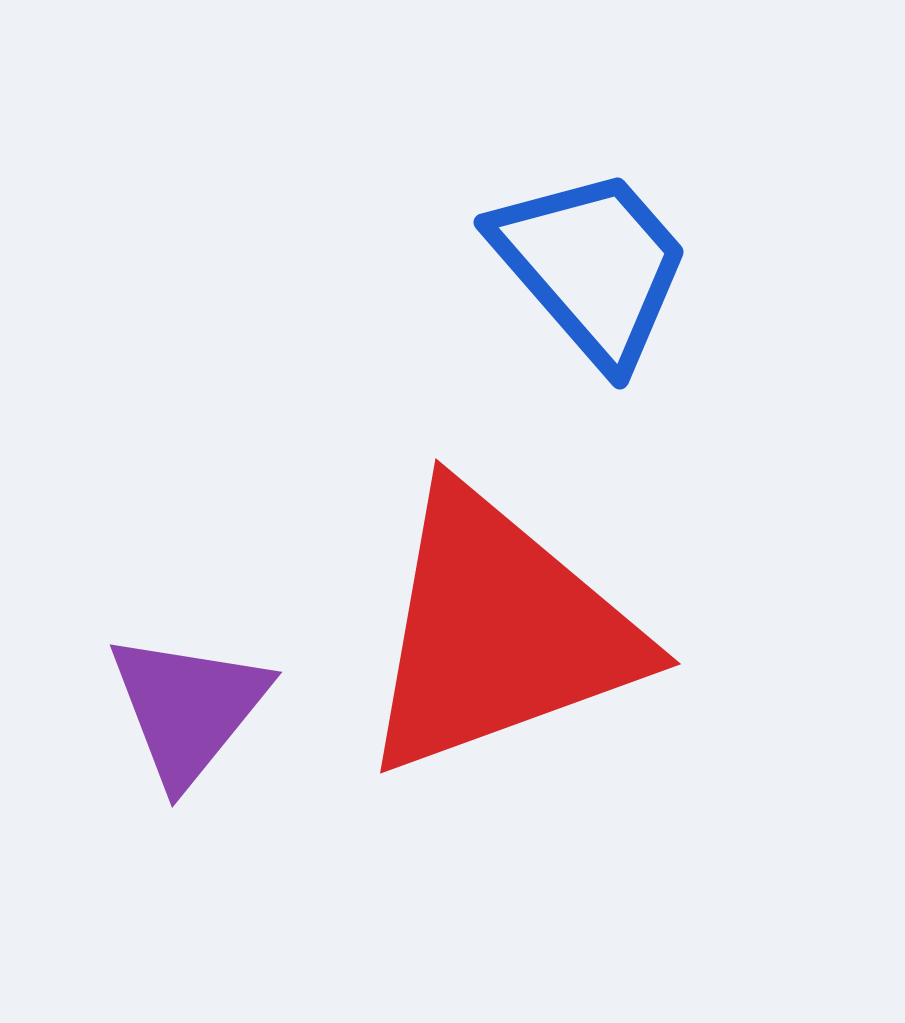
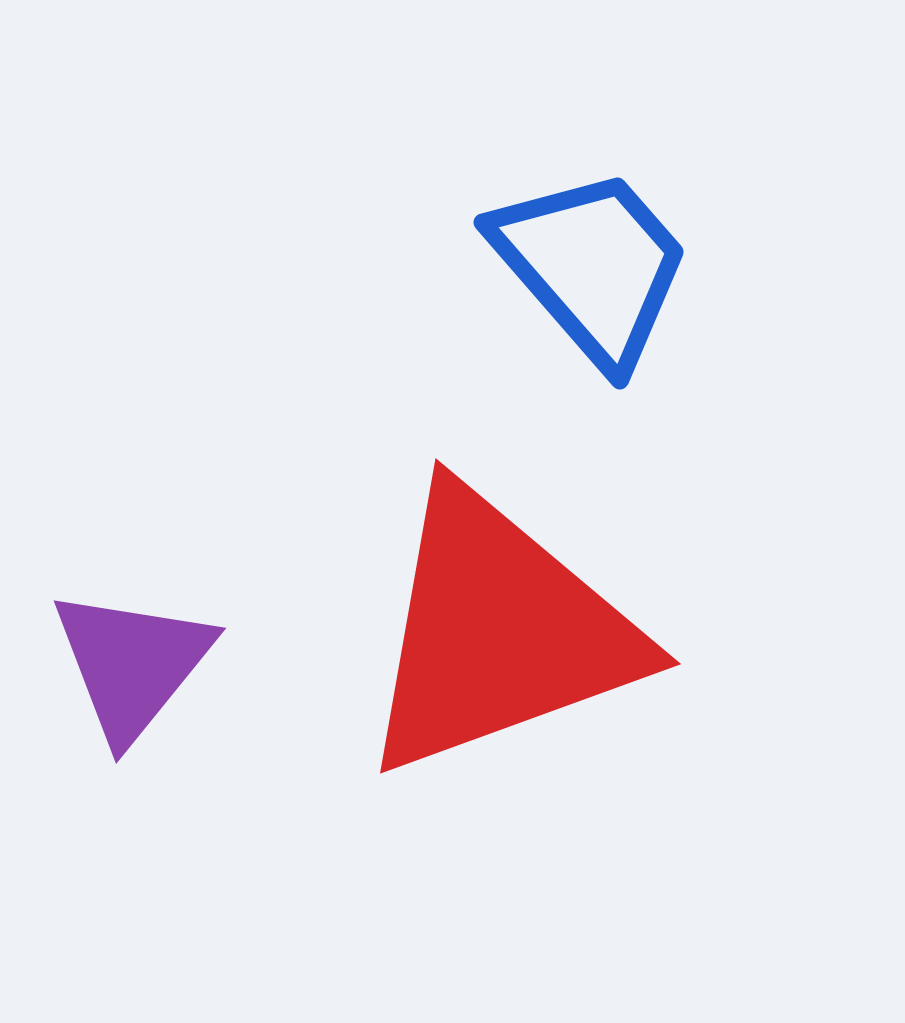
purple triangle: moved 56 px left, 44 px up
